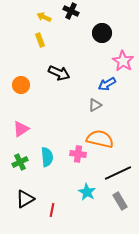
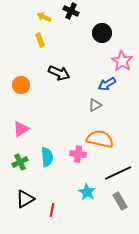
pink star: moved 1 px left
